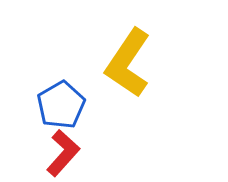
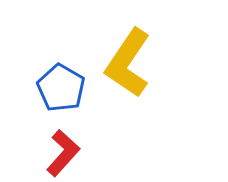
blue pentagon: moved 17 px up; rotated 12 degrees counterclockwise
